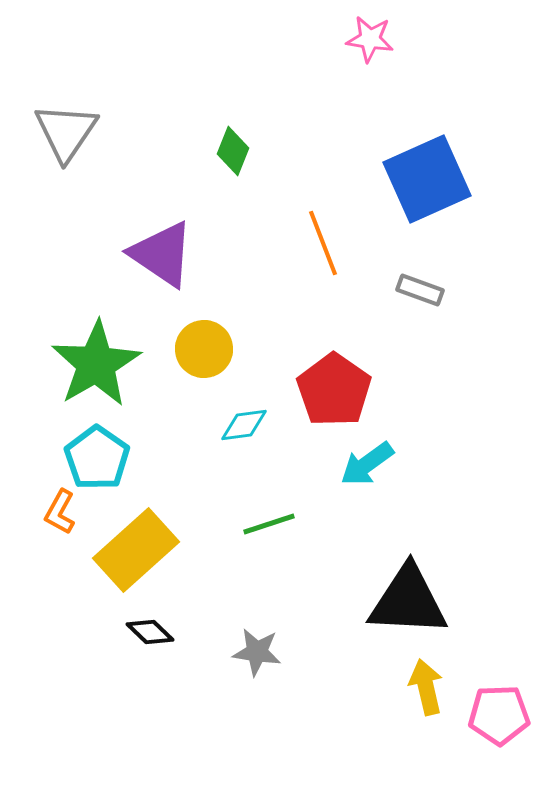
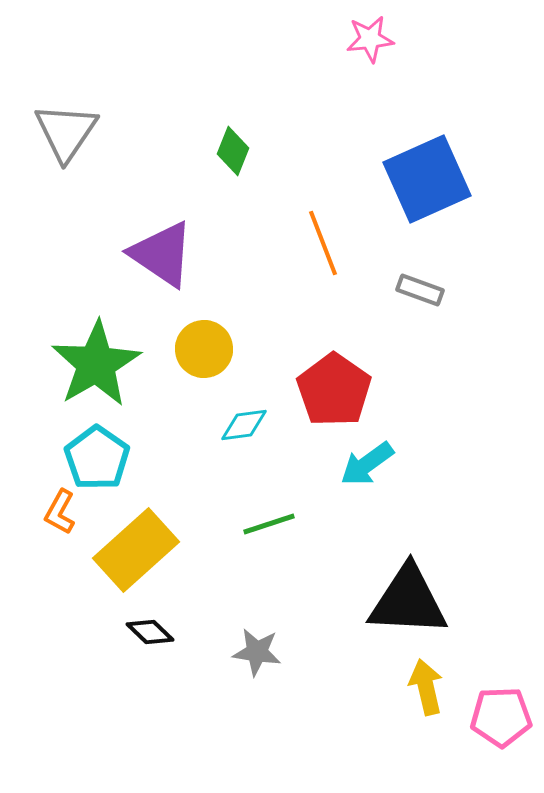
pink star: rotated 15 degrees counterclockwise
pink pentagon: moved 2 px right, 2 px down
